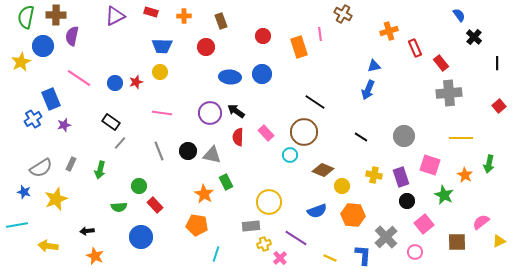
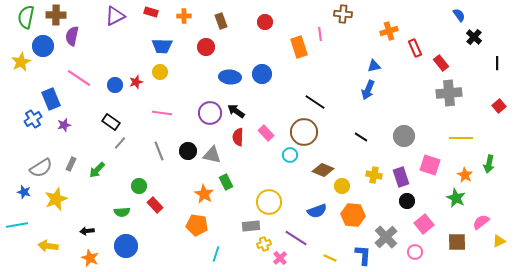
brown cross at (343, 14): rotated 24 degrees counterclockwise
red circle at (263, 36): moved 2 px right, 14 px up
blue circle at (115, 83): moved 2 px down
green arrow at (100, 170): moved 3 px left; rotated 30 degrees clockwise
green star at (444, 195): moved 12 px right, 3 px down
green semicircle at (119, 207): moved 3 px right, 5 px down
blue circle at (141, 237): moved 15 px left, 9 px down
orange star at (95, 256): moved 5 px left, 2 px down
